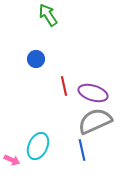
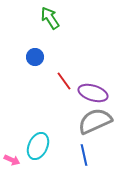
green arrow: moved 2 px right, 3 px down
blue circle: moved 1 px left, 2 px up
red line: moved 5 px up; rotated 24 degrees counterclockwise
blue line: moved 2 px right, 5 px down
